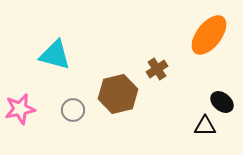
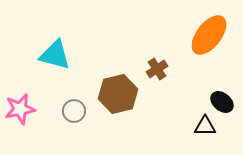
gray circle: moved 1 px right, 1 px down
